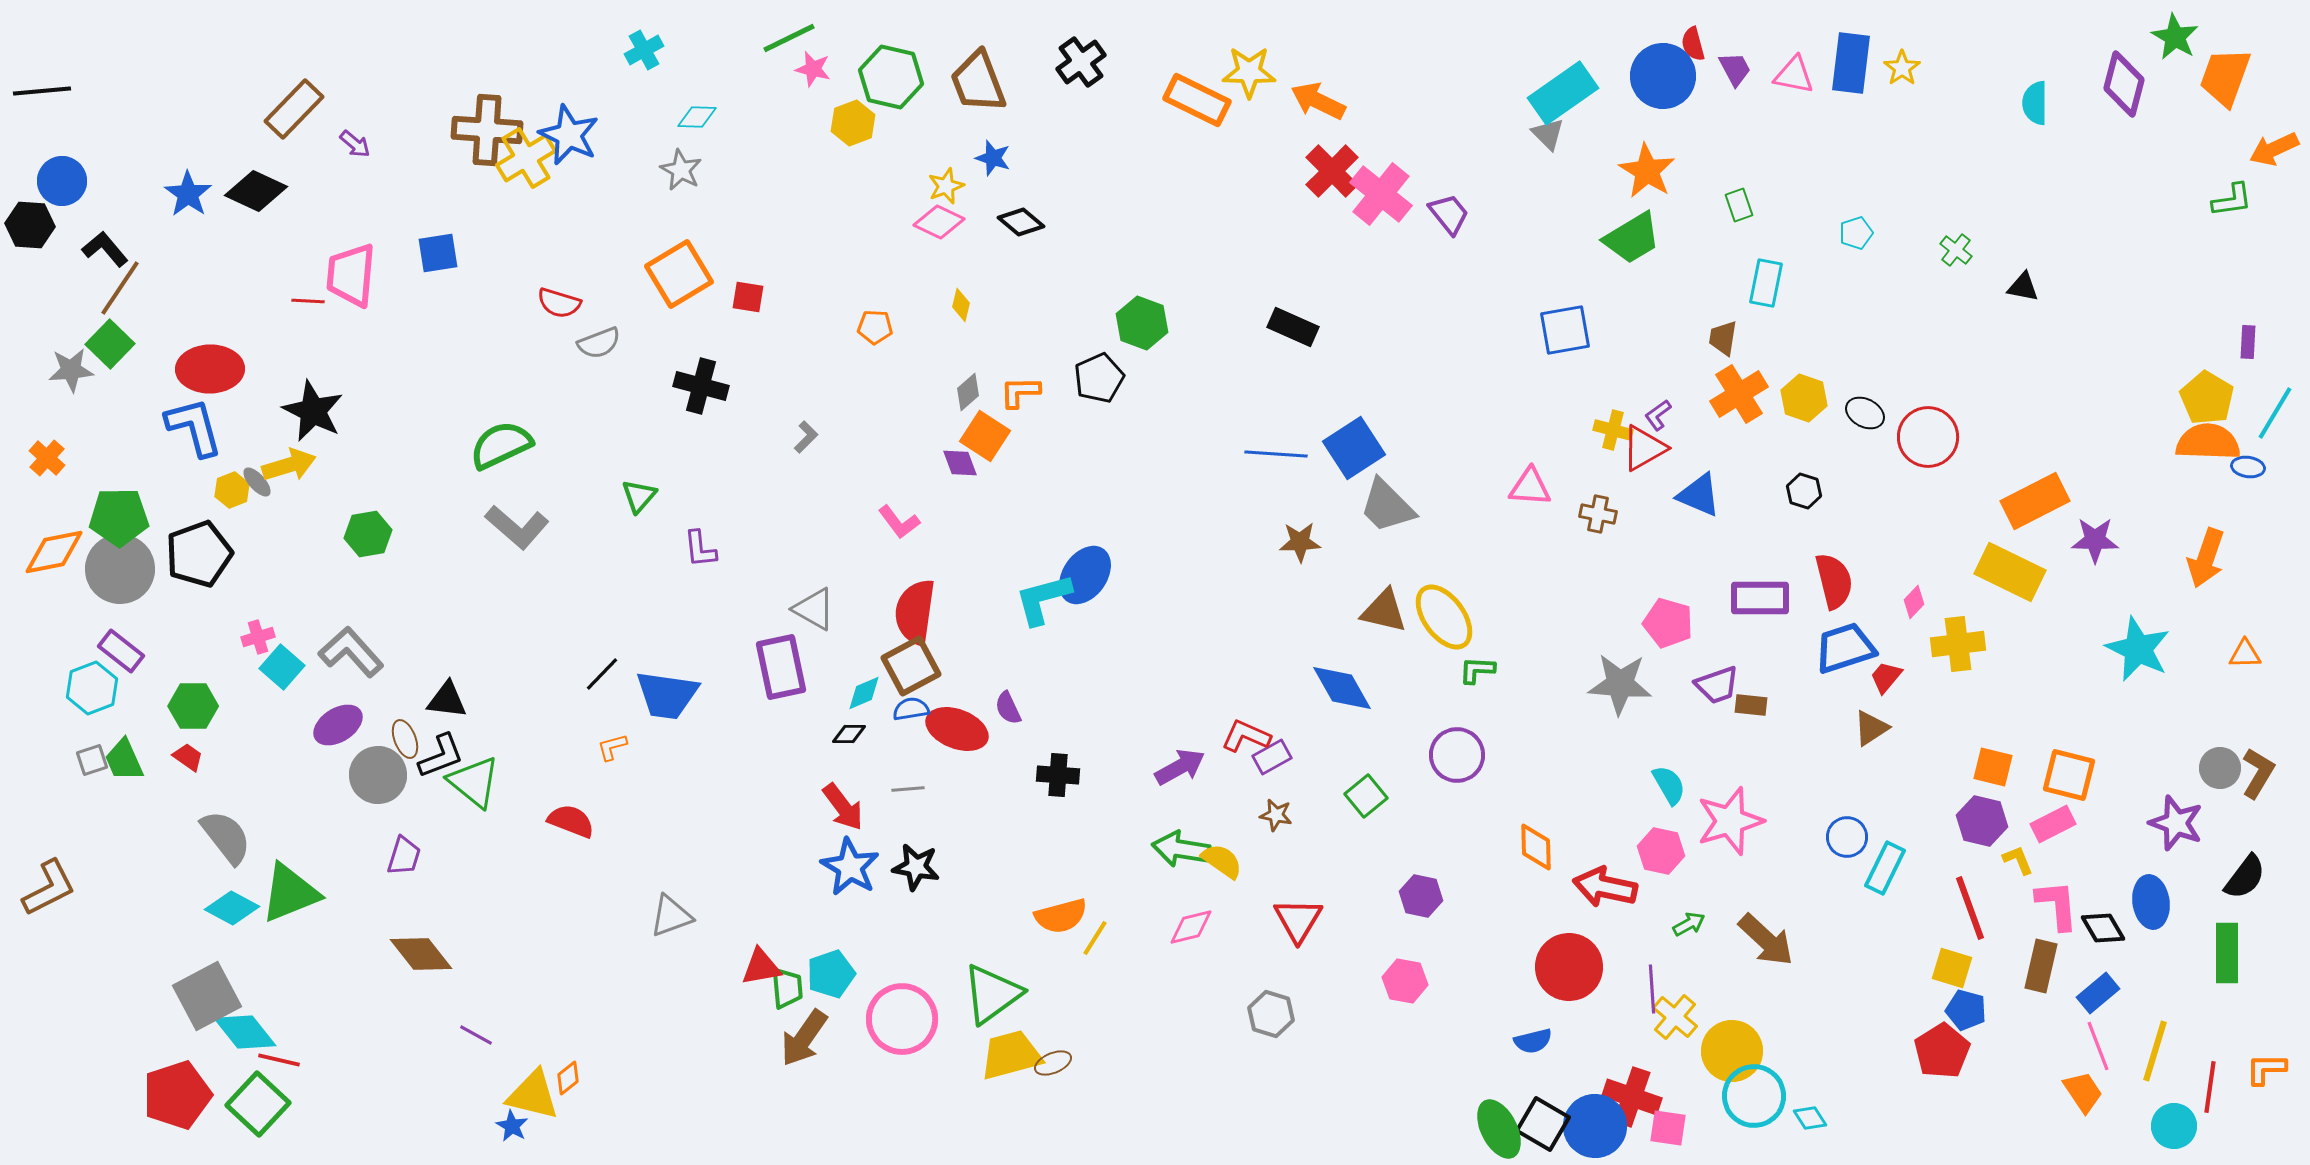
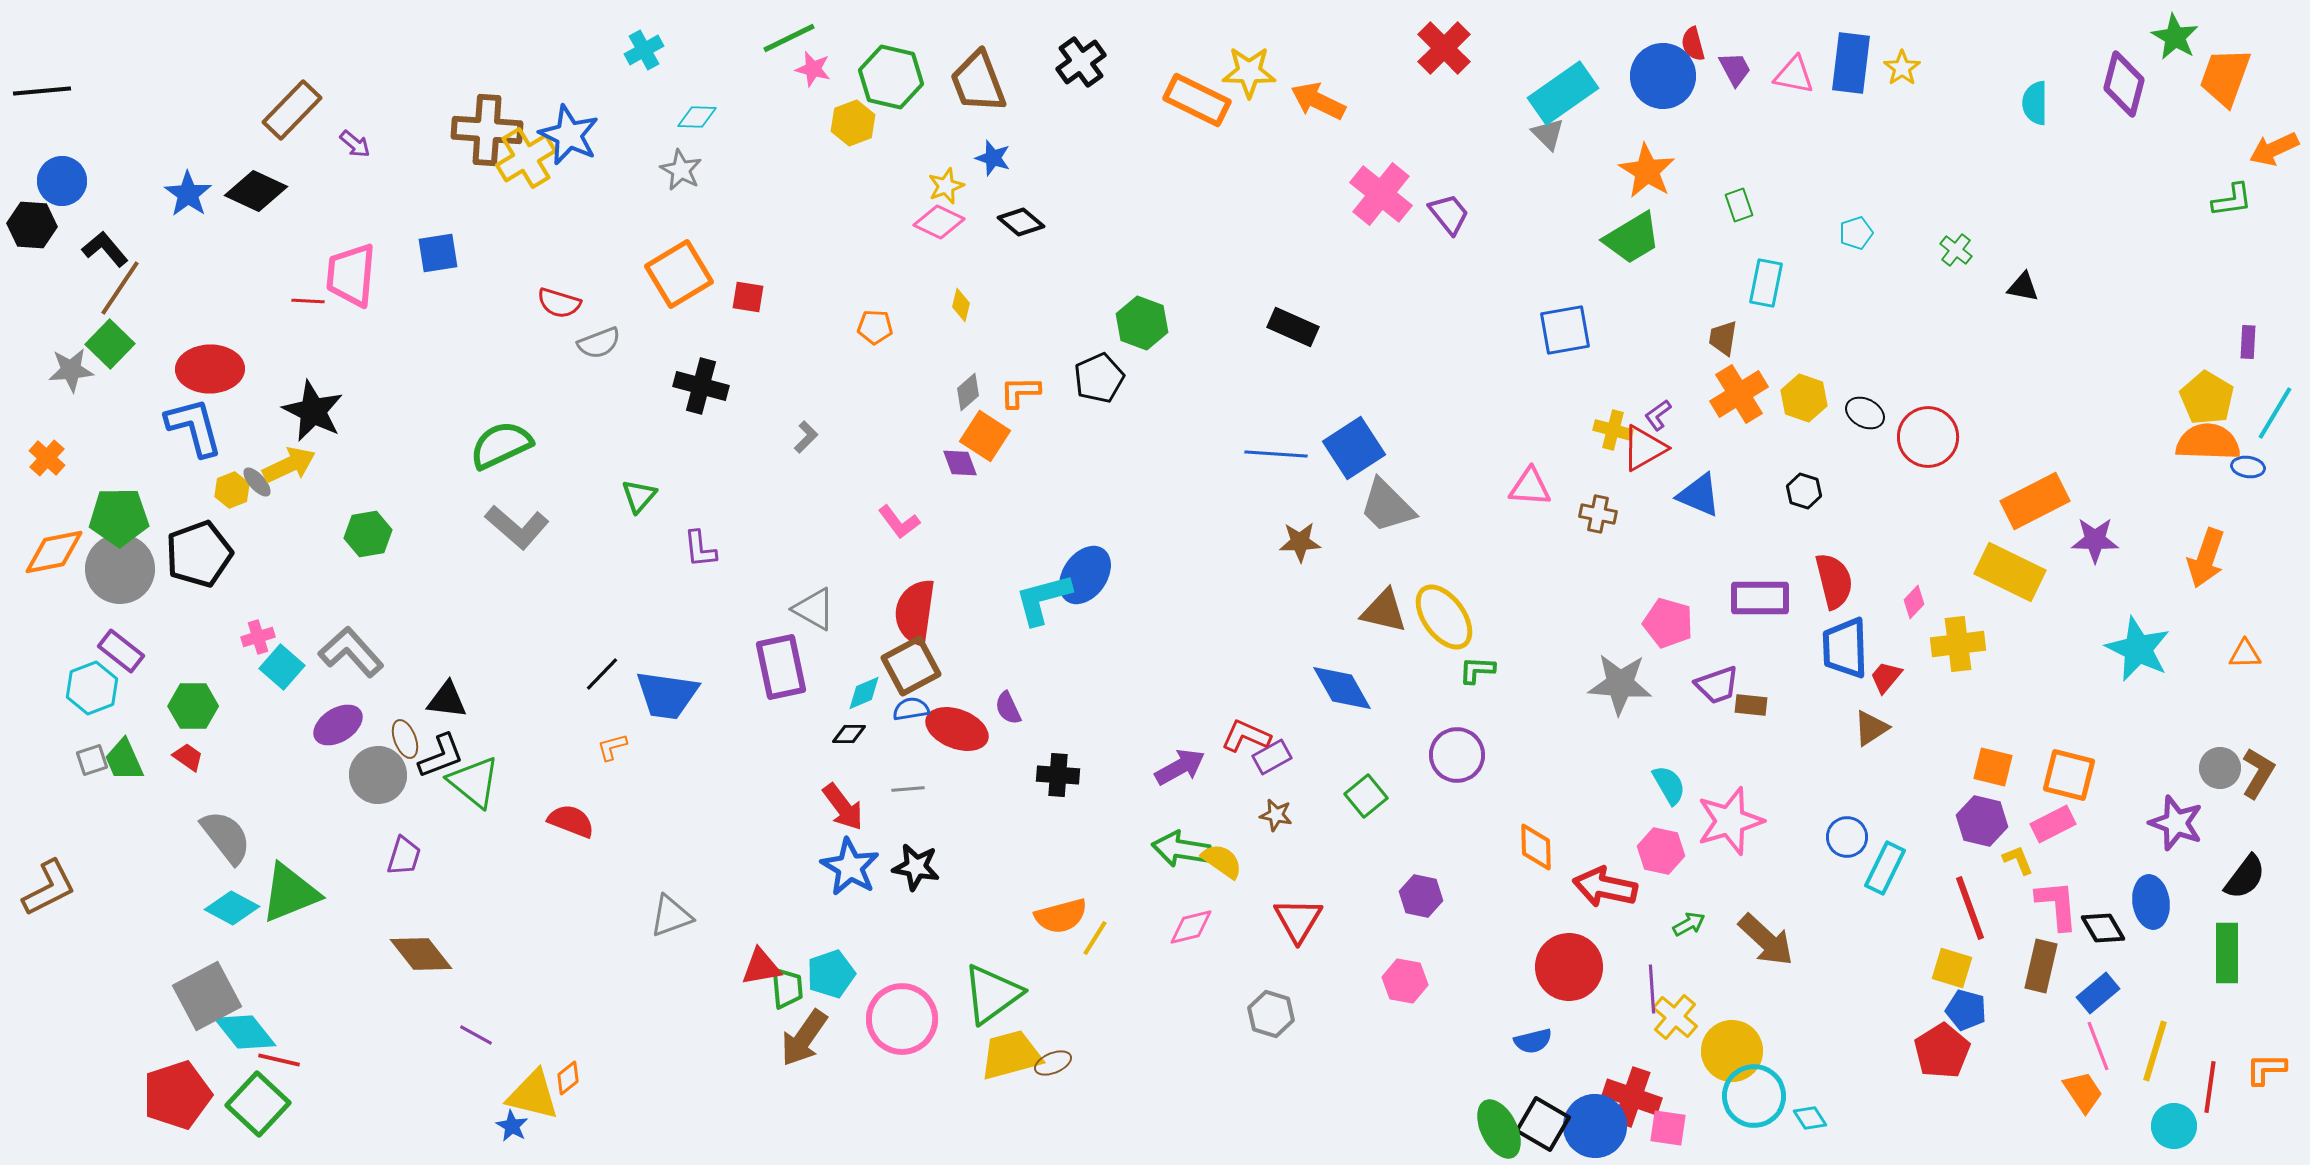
brown rectangle at (294, 109): moved 2 px left, 1 px down
red cross at (1332, 171): moved 112 px right, 123 px up
black hexagon at (30, 225): moved 2 px right
yellow arrow at (289, 465): rotated 8 degrees counterclockwise
blue trapezoid at (1845, 648): rotated 74 degrees counterclockwise
